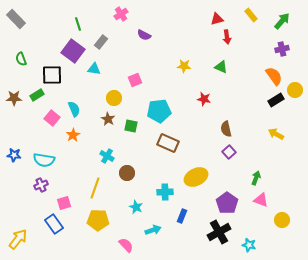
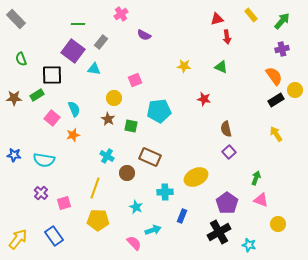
green line at (78, 24): rotated 72 degrees counterclockwise
yellow arrow at (276, 134): rotated 28 degrees clockwise
orange star at (73, 135): rotated 16 degrees clockwise
brown rectangle at (168, 143): moved 18 px left, 14 px down
purple cross at (41, 185): moved 8 px down; rotated 24 degrees counterclockwise
yellow circle at (282, 220): moved 4 px left, 4 px down
blue rectangle at (54, 224): moved 12 px down
pink semicircle at (126, 245): moved 8 px right, 2 px up
